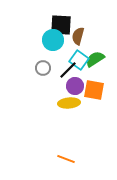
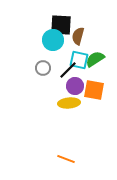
cyan square: rotated 24 degrees counterclockwise
